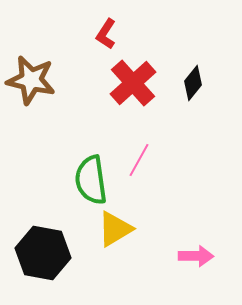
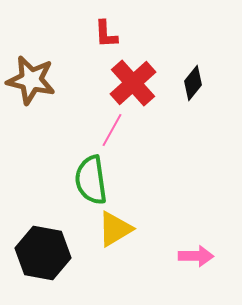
red L-shape: rotated 36 degrees counterclockwise
pink line: moved 27 px left, 30 px up
